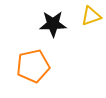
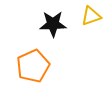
orange pentagon: rotated 12 degrees counterclockwise
